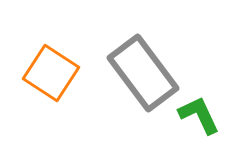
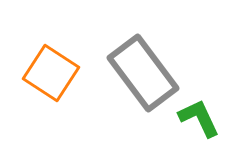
green L-shape: moved 3 px down
